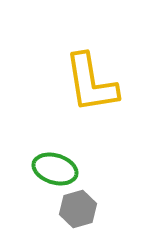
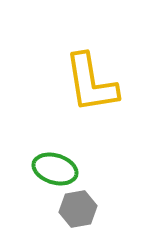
gray hexagon: rotated 6 degrees clockwise
